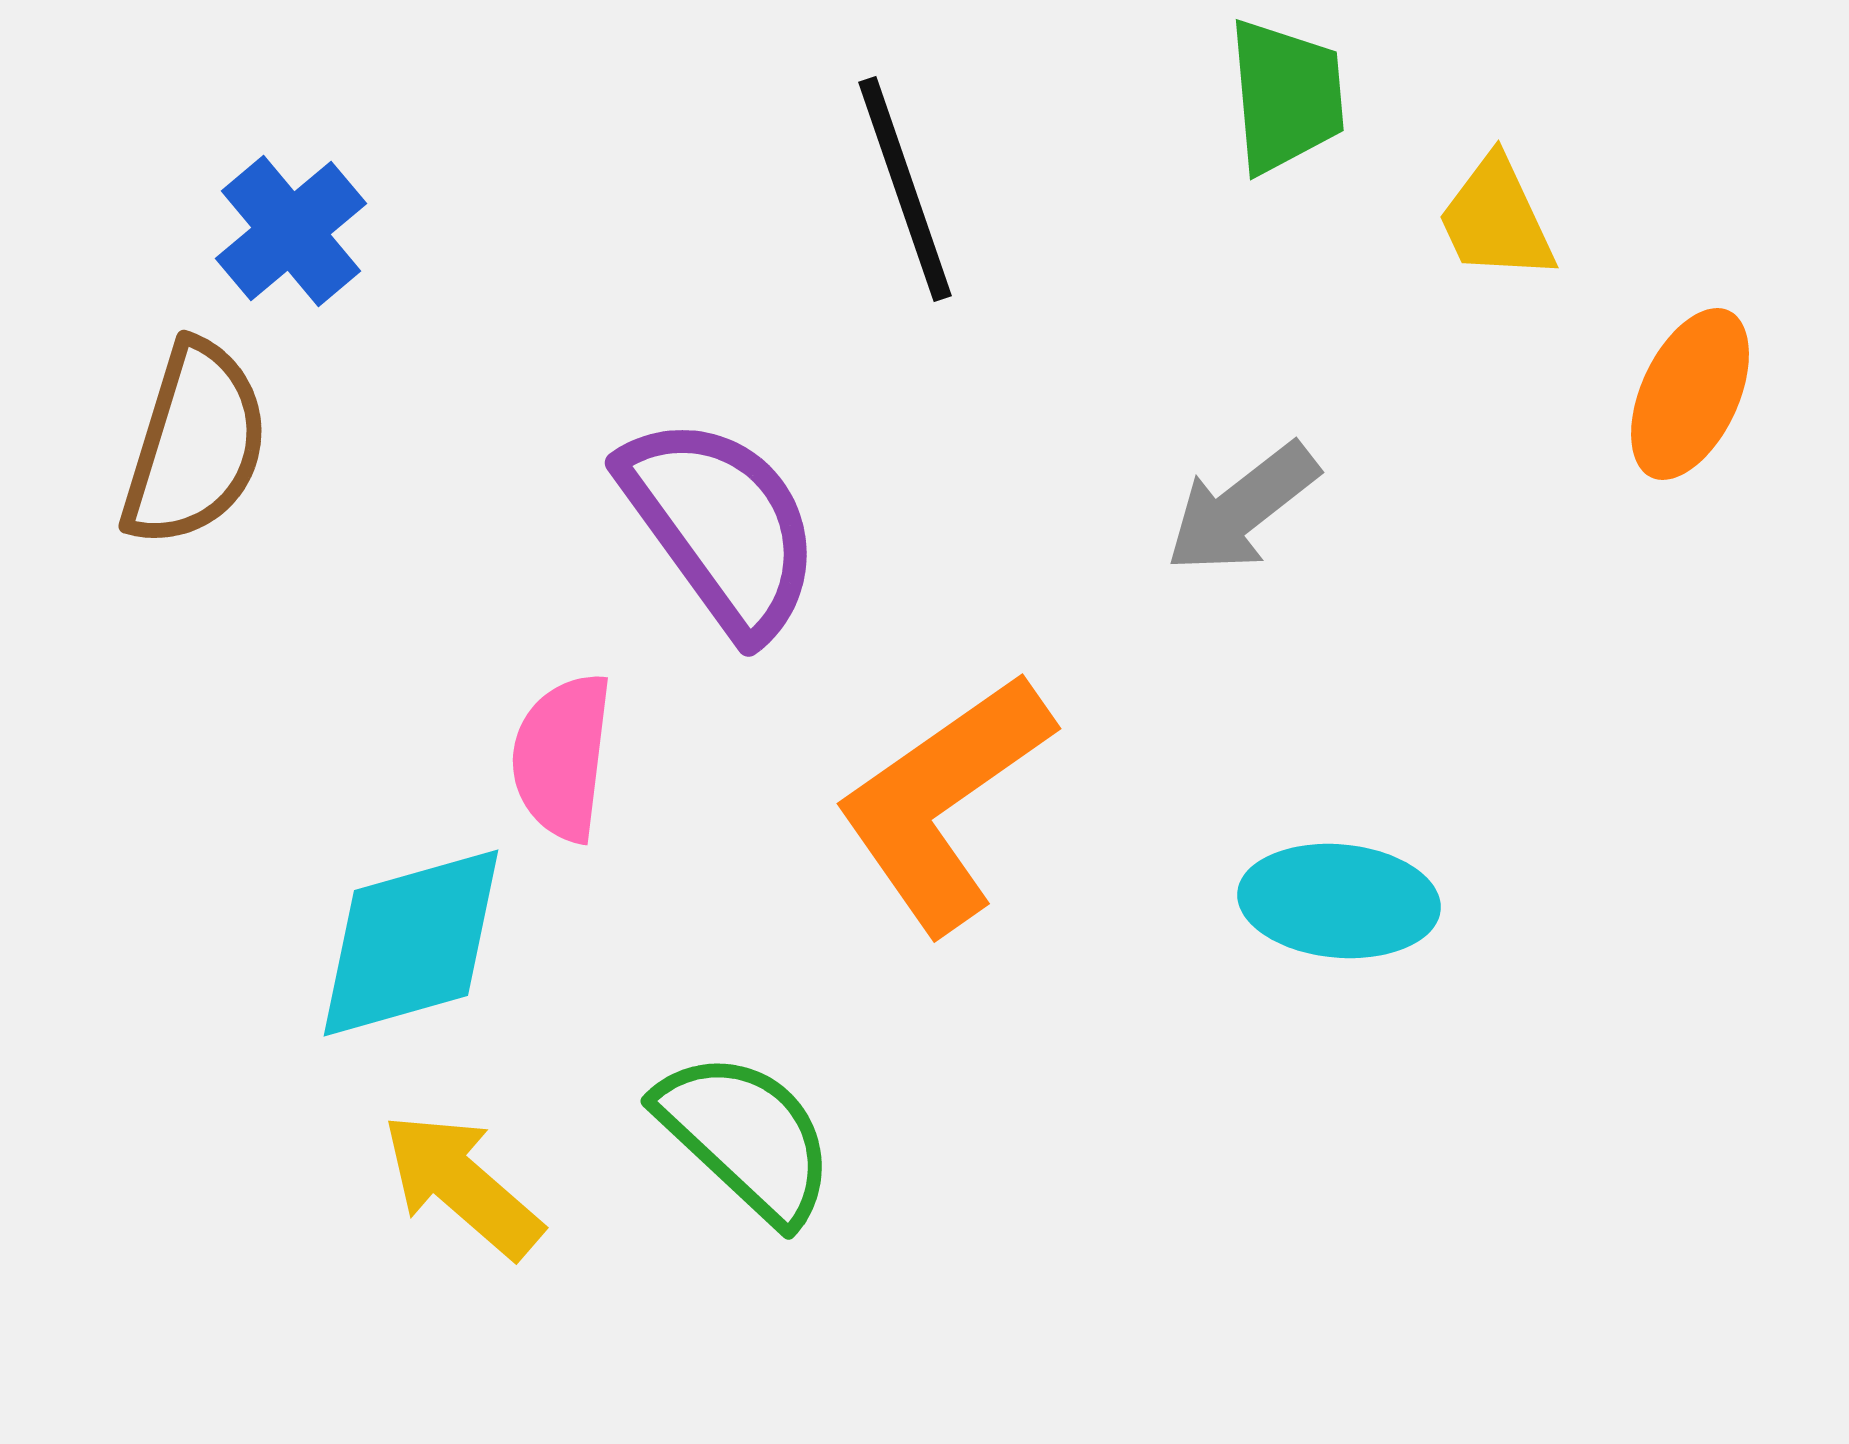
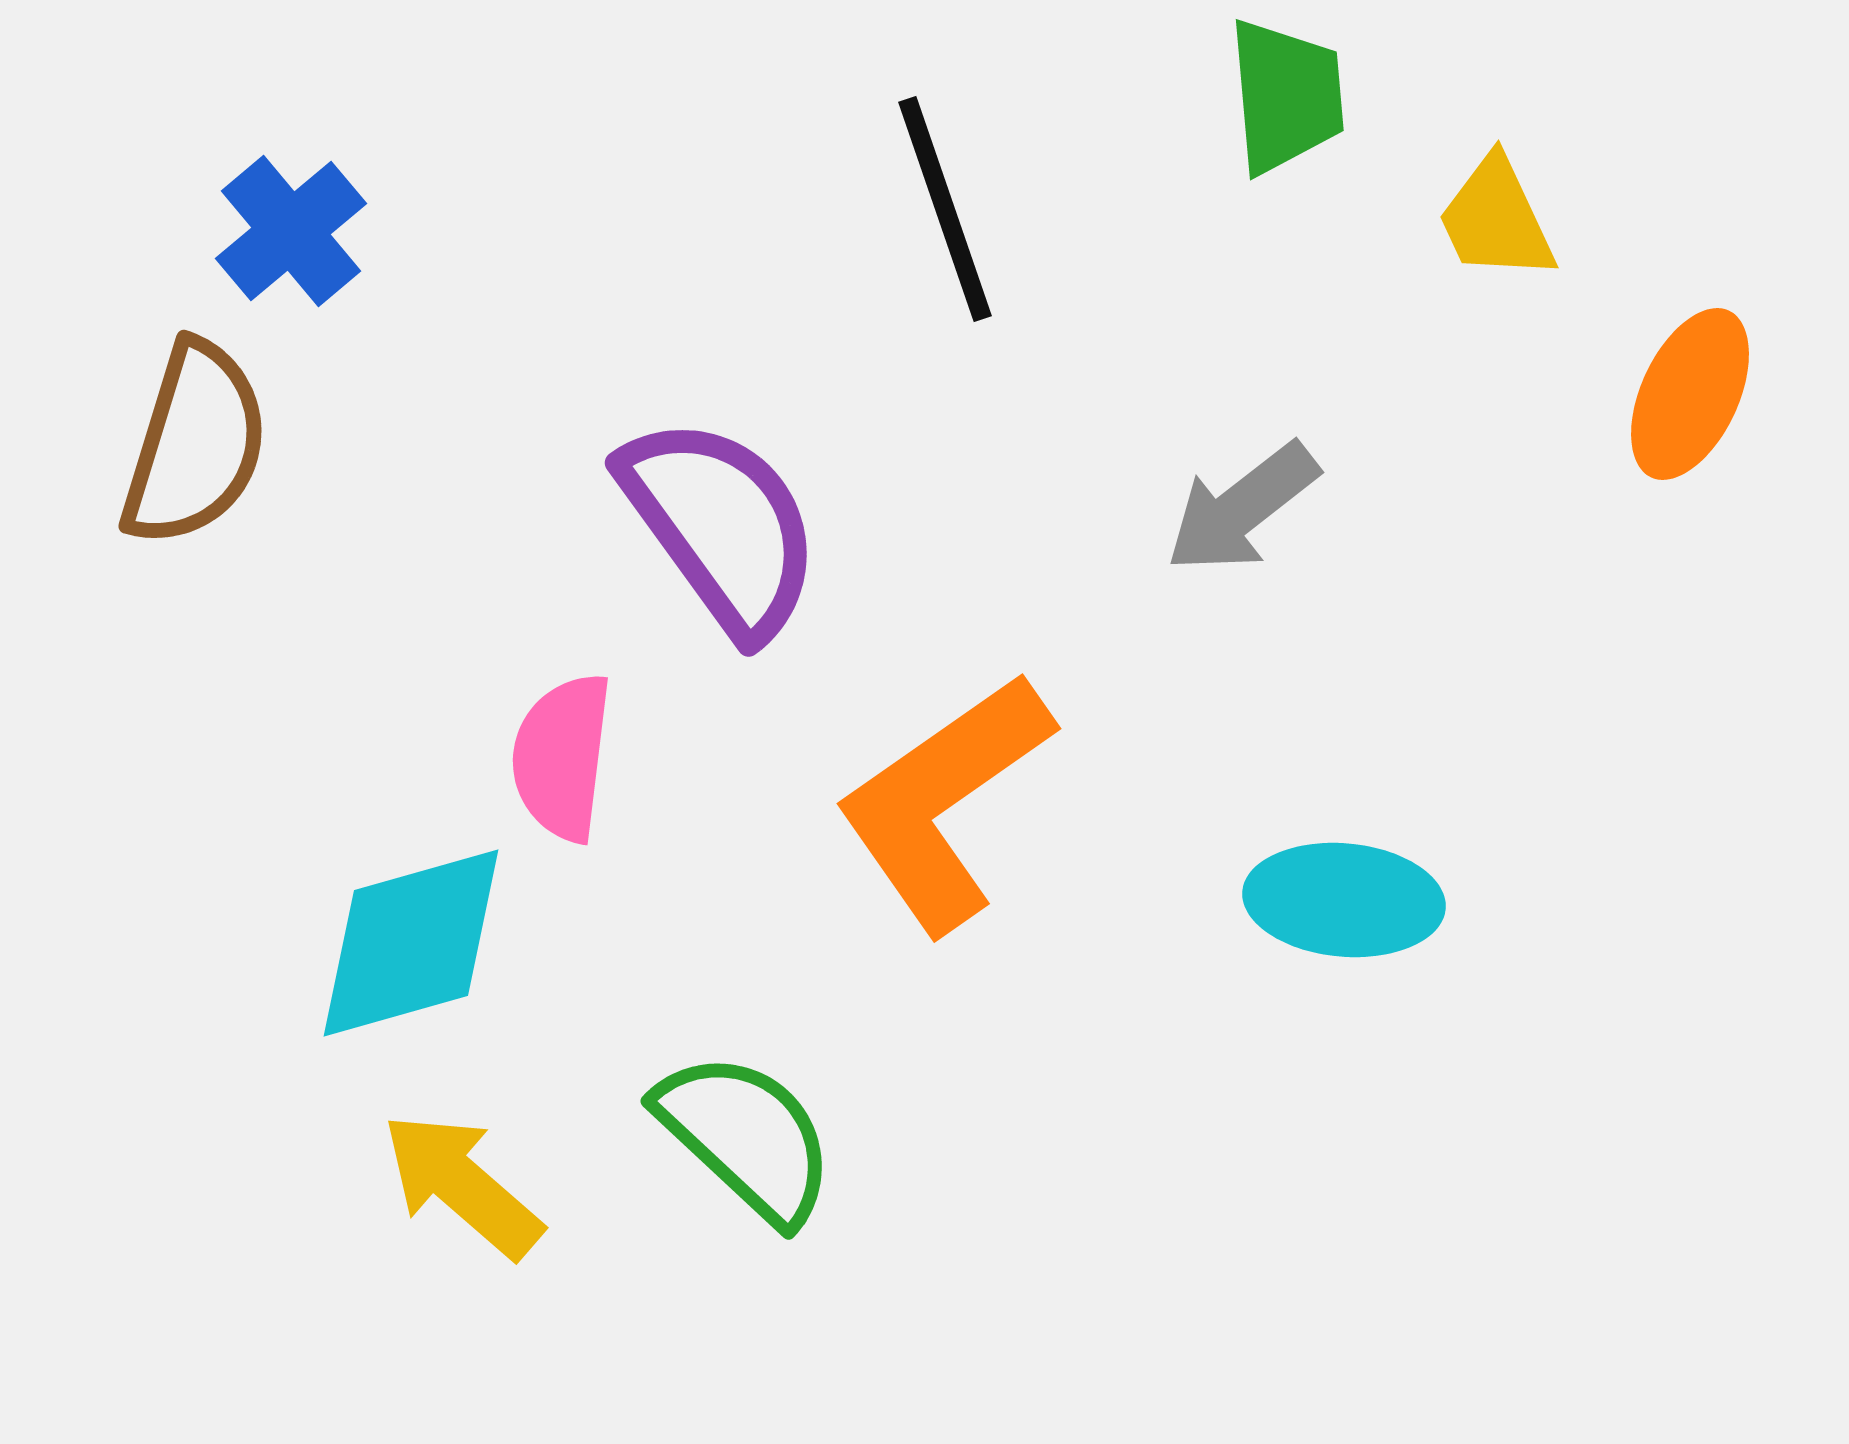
black line: moved 40 px right, 20 px down
cyan ellipse: moved 5 px right, 1 px up
